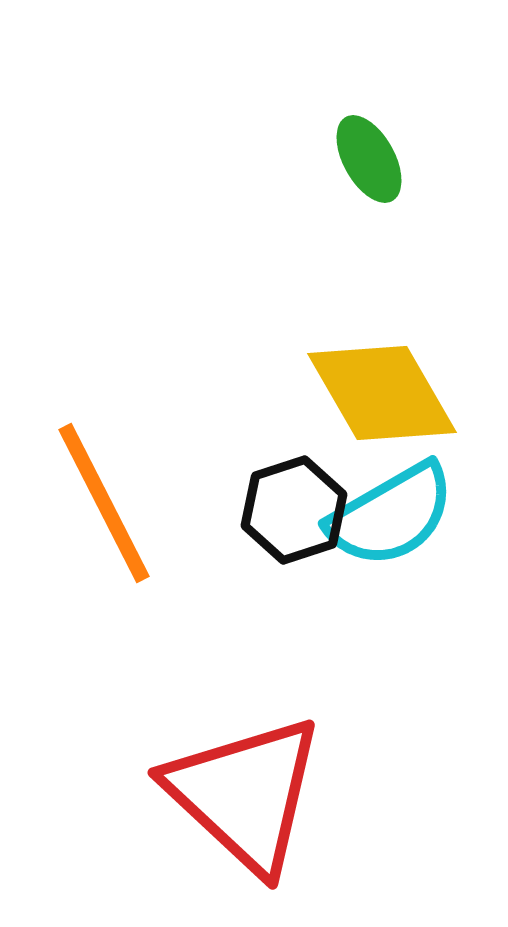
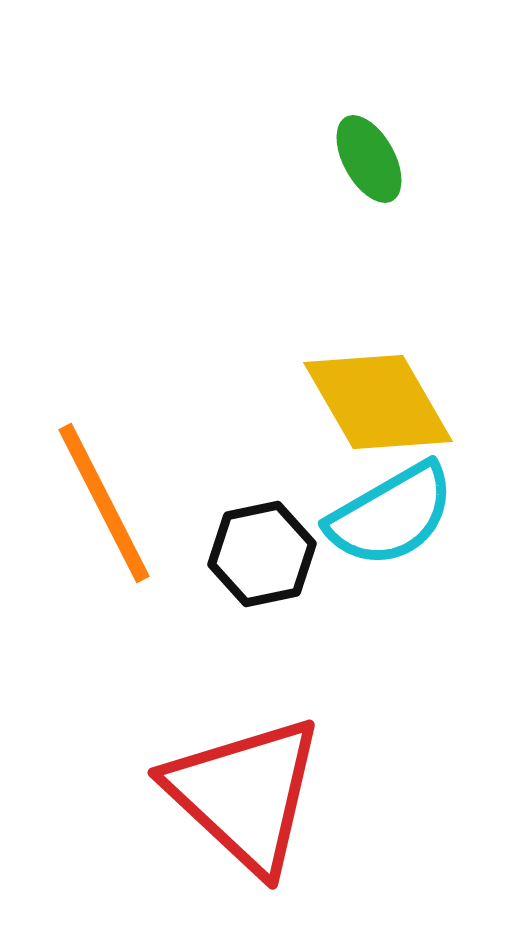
yellow diamond: moved 4 px left, 9 px down
black hexagon: moved 32 px left, 44 px down; rotated 6 degrees clockwise
